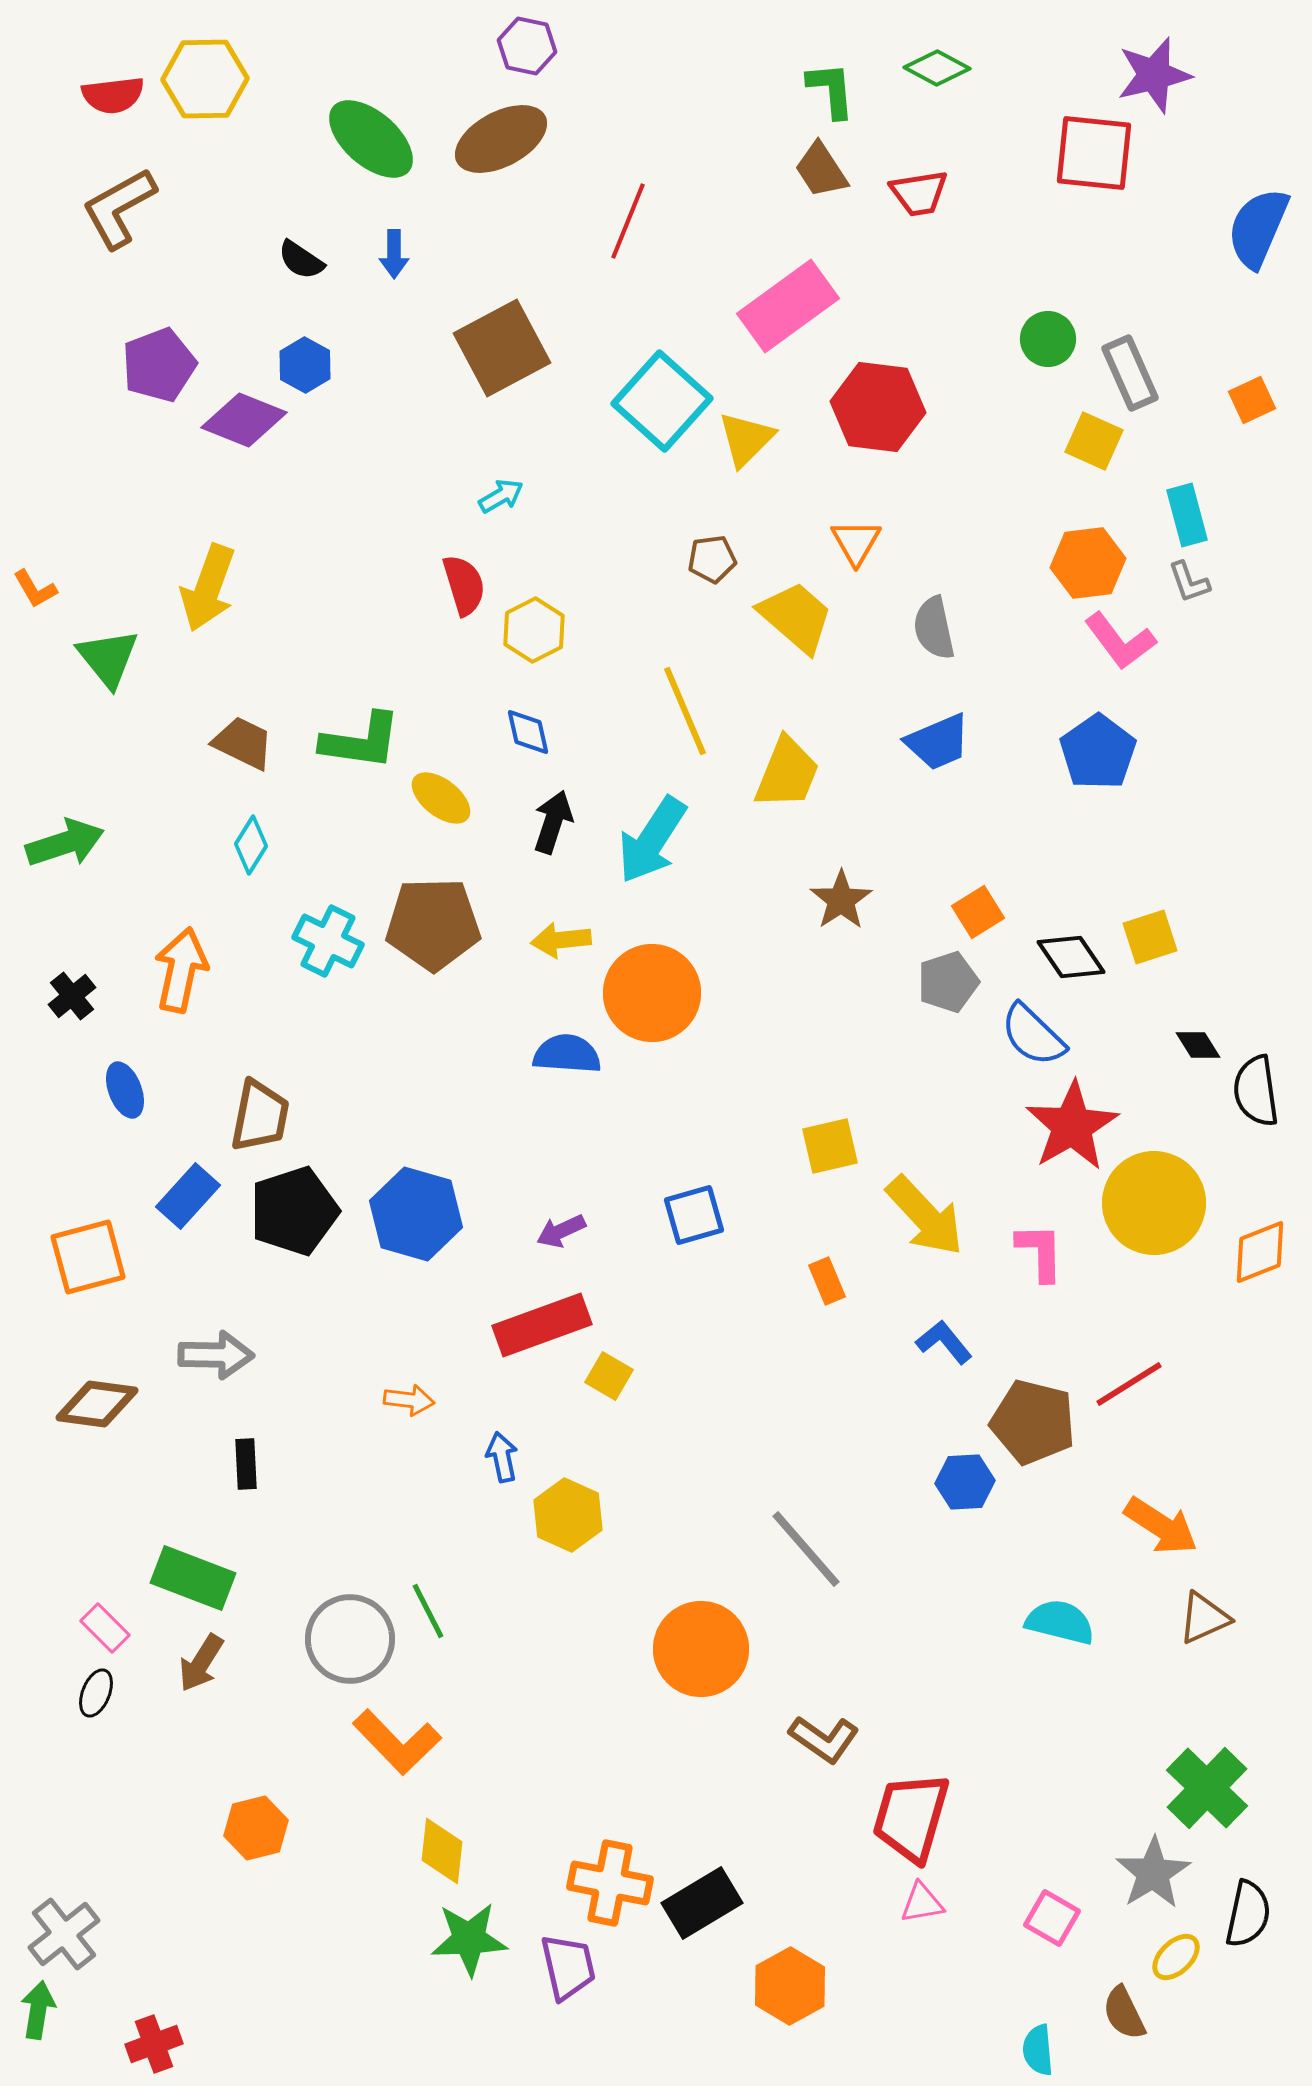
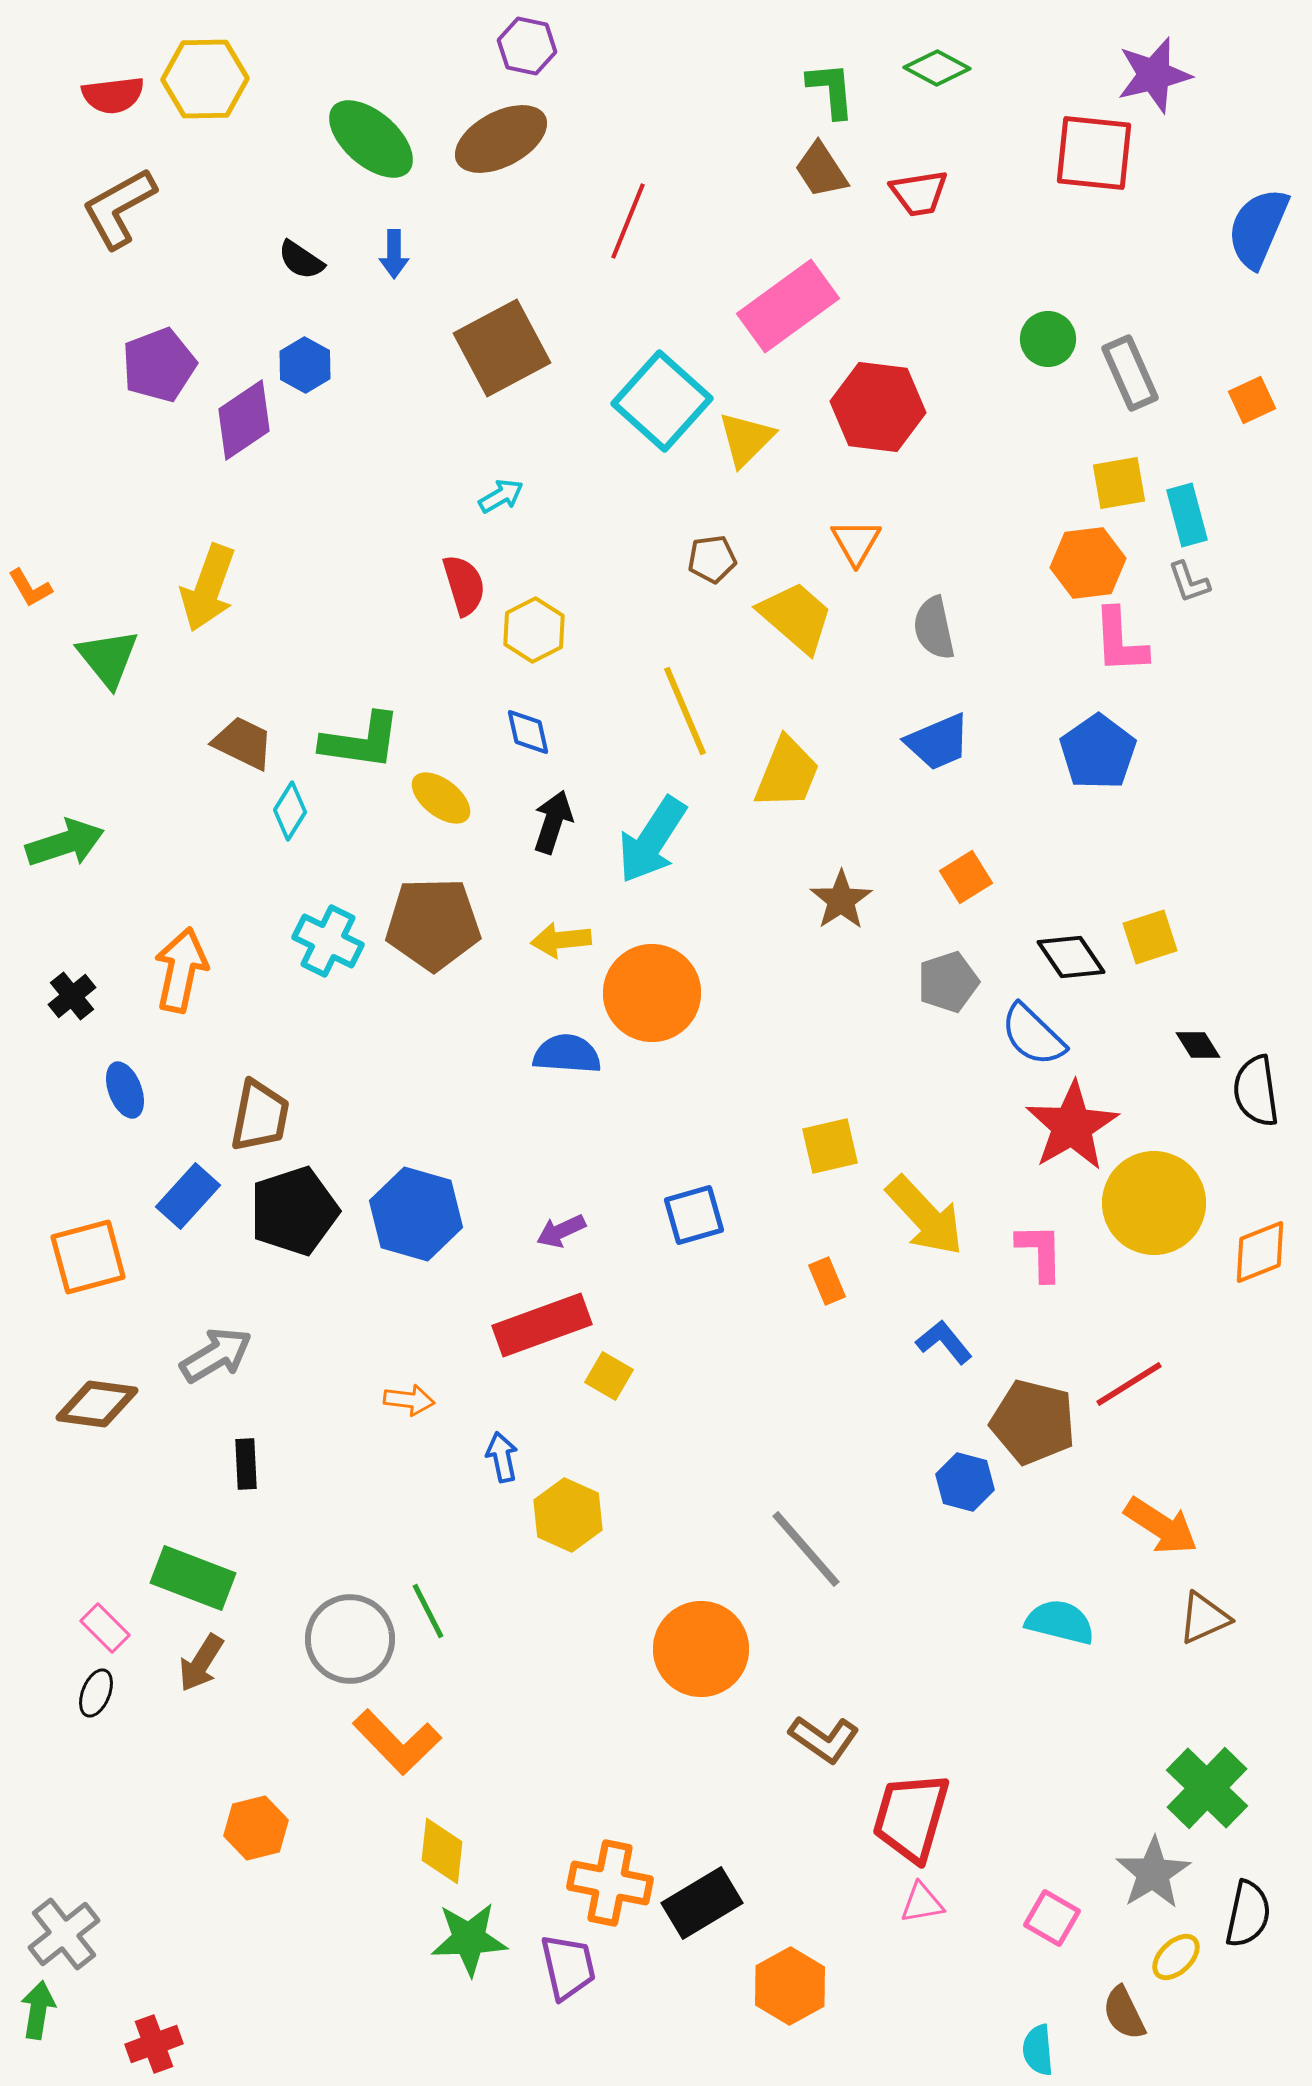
purple diamond at (244, 420): rotated 56 degrees counterclockwise
yellow square at (1094, 441): moved 25 px right, 42 px down; rotated 34 degrees counterclockwise
orange L-shape at (35, 589): moved 5 px left, 1 px up
pink L-shape at (1120, 641): rotated 34 degrees clockwise
cyan diamond at (251, 845): moved 39 px right, 34 px up
orange square at (978, 912): moved 12 px left, 35 px up
gray arrow at (216, 1355): rotated 32 degrees counterclockwise
blue hexagon at (965, 1482): rotated 18 degrees clockwise
